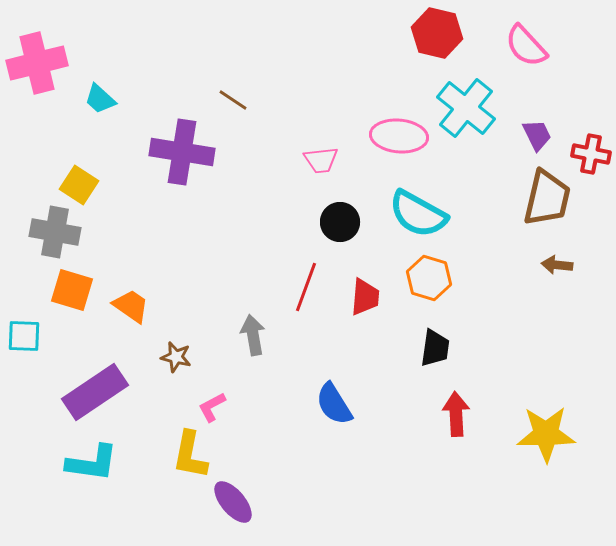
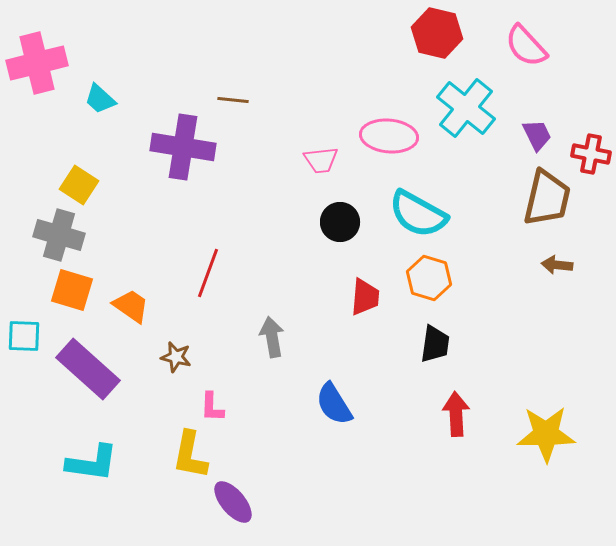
brown line: rotated 28 degrees counterclockwise
pink ellipse: moved 10 px left
purple cross: moved 1 px right, 5 px up
gray cross: moved 4 px right, 3 px down; rotated 6 degrees clockwise
red line: moved 98 px left, 14 px up
gray arrow: moved 19 px right, 2 px down
black trapezoid: moved 4 px up
purple rectangle: moved 7 px left, 23 px up; rotated 76 degrees clockwise
pink L-shape: rotated 60 degrees counterclockwise
